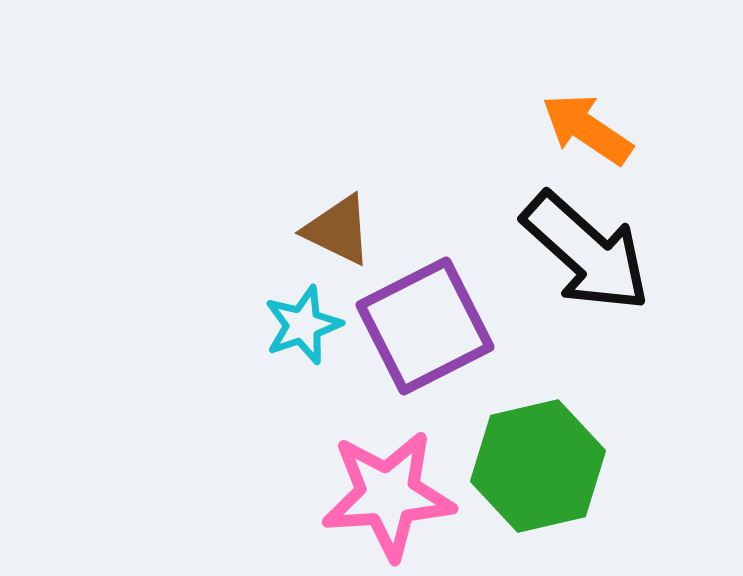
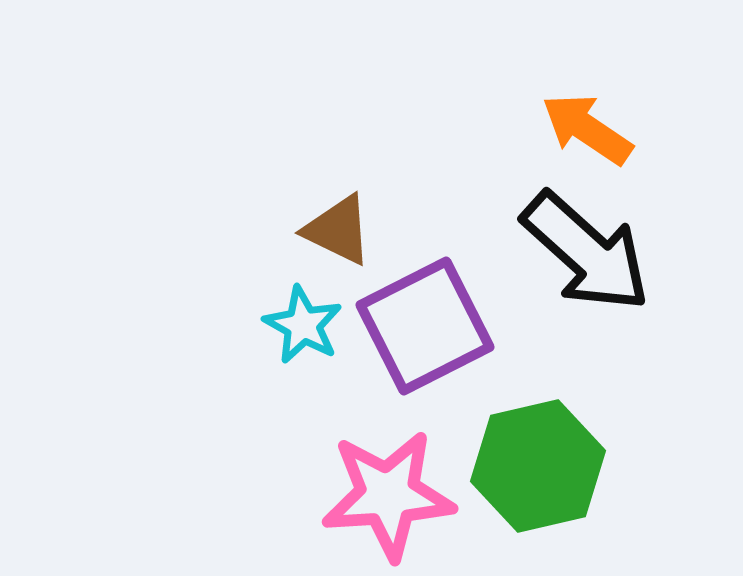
cyan star: rotated 24 degrees counterclockwise
